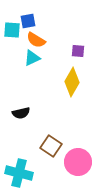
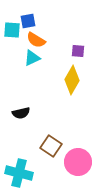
yellow diamond: moved 2 px up
